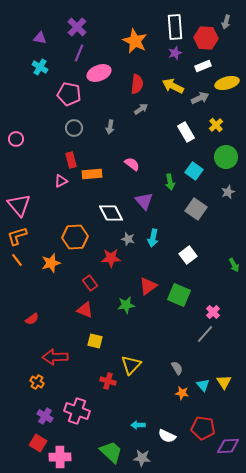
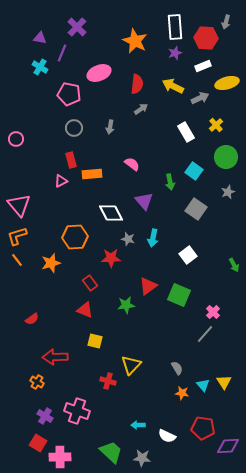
purple line at (79, 53): moved 17 px left
